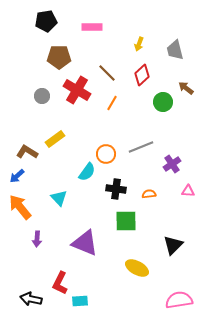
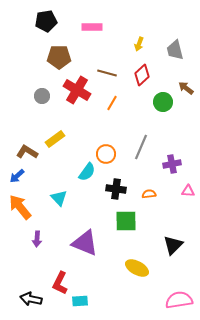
brown line: rotated 30 degrees counterclockwise
gray line: rotated 45 degrees counterclockwise
purple cross: rotated 24 degrees clockwise
